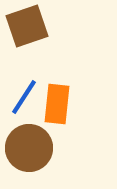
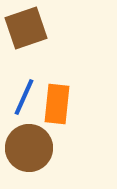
brown square: moved 1 px left, 2 px down
blue line: rotated 9 degrees counterclockwise
